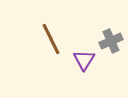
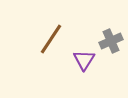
brown line: rotated 60 degrees clockwise
